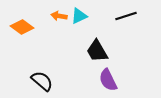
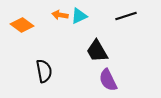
orange arrow: moved 1 px right, 1 px up
orange diamond: moved 2 px up
black semicircle: moved 2 px right, 10 px up; rotated 40 degrees clockwise
